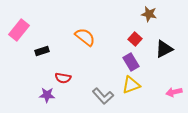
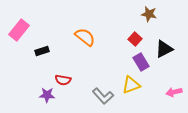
purple rectangle: moved 10 px right
red semicircle: moved 2 px down
